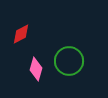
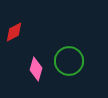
red diamond: moved 7 px left, 2 px up
